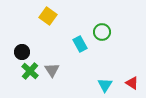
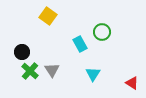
cyan triangle: moved 12 px left, 11 px up
